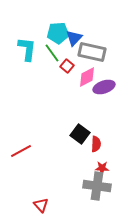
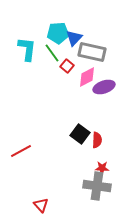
red semicircle: moved 1 px right, 4 px up
